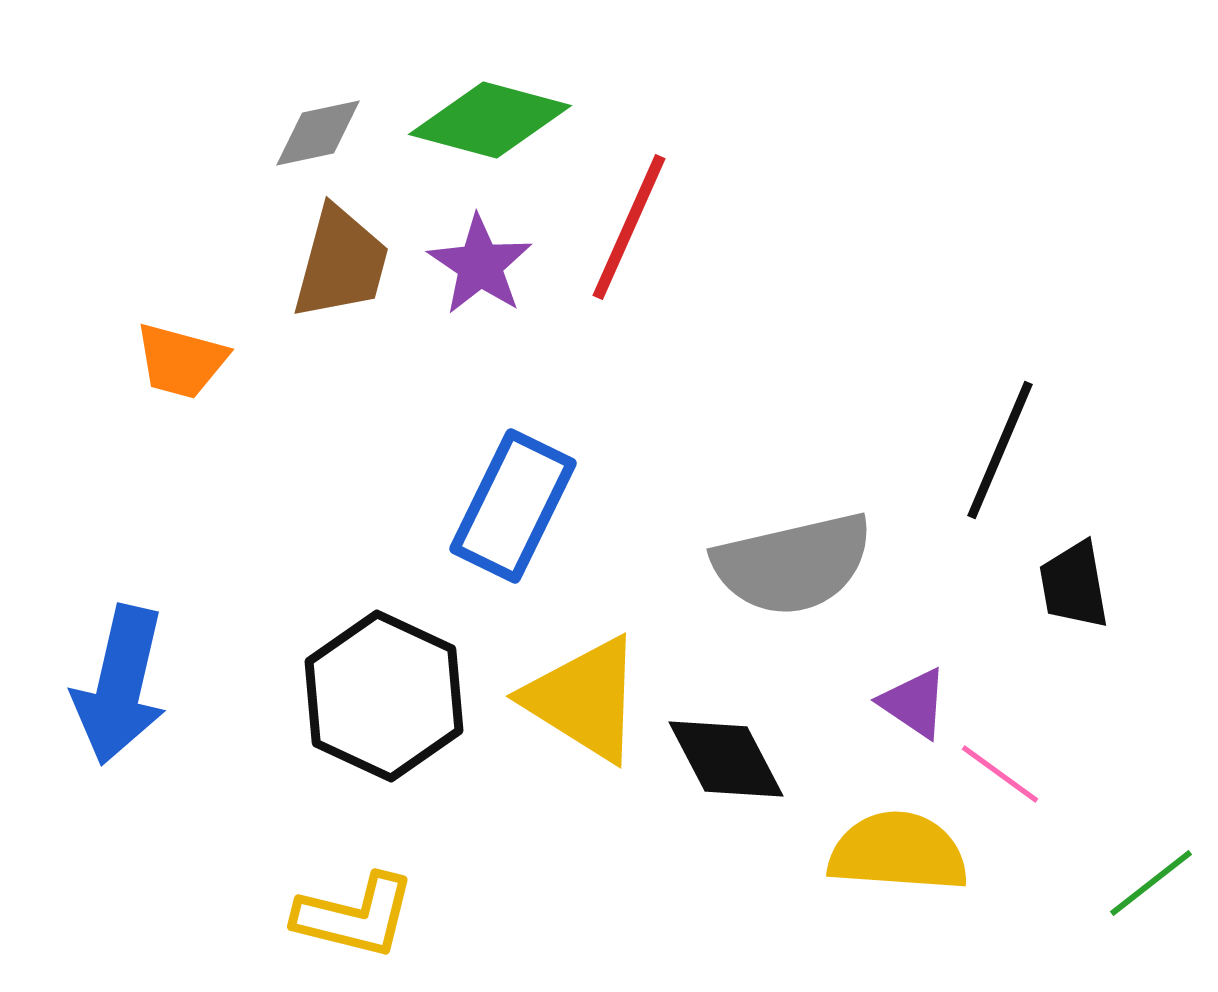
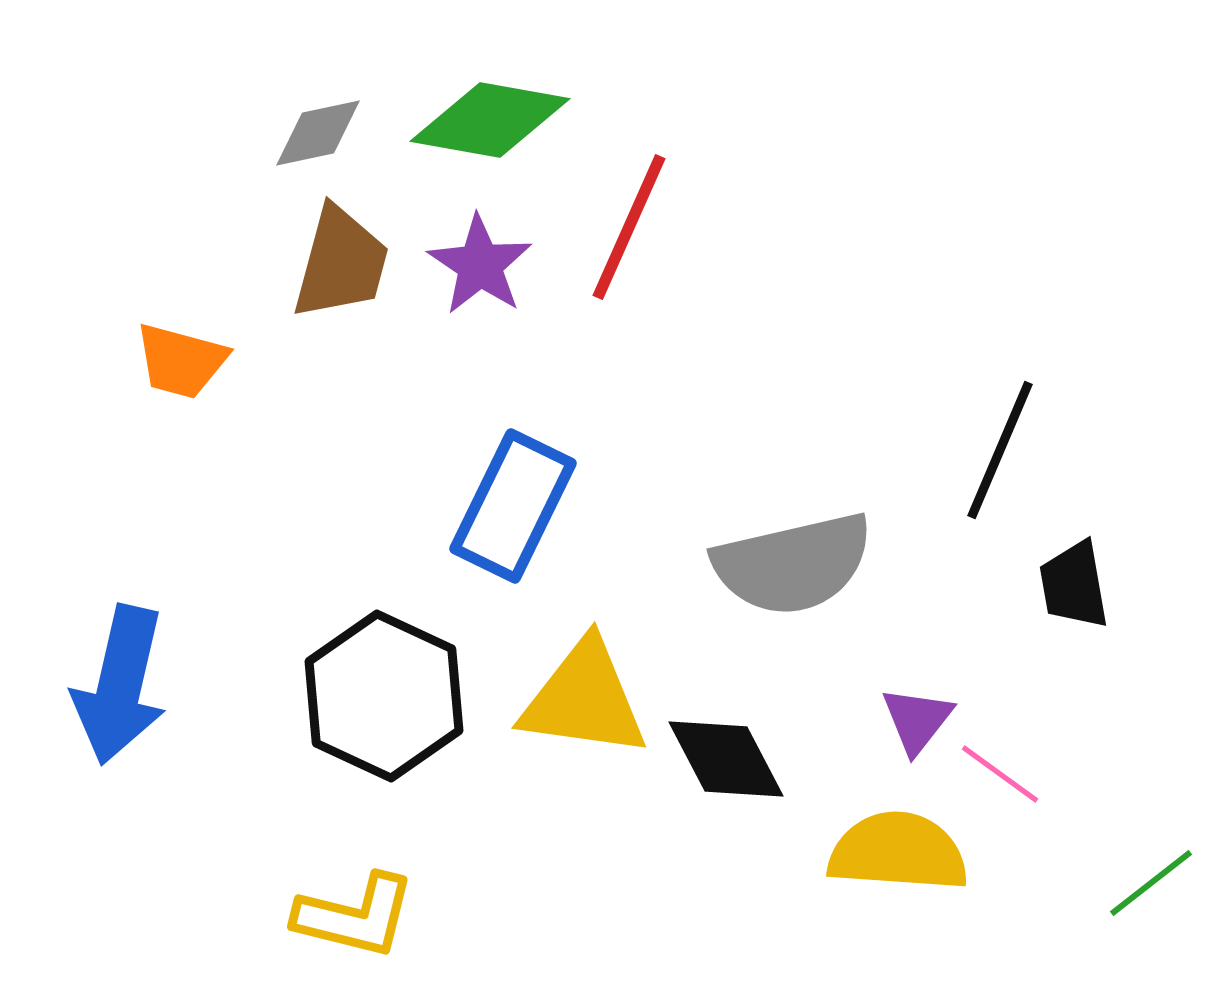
green diamond: rotated 5 degrees counterclockwise
yellow triangle: rotated 24 degrees counterclockwise
purple triangle: moved 3 px right, 17 px down; rotated 34 degrees clockwise
